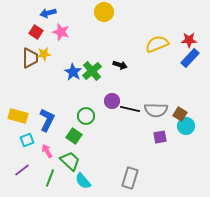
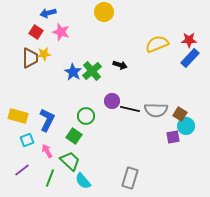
purple square: moved 13 px right
